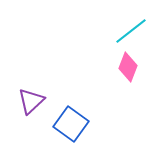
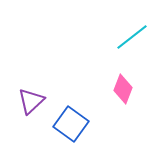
cyan line: moved 1 px right, 6 px down
pink diamond: moved 5 px left, 22 px down
